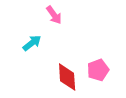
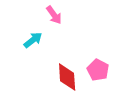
cyan arrow: moved 1 px right, 3 px up
pink pentagon: rotated 25 degrees counterclockwise
